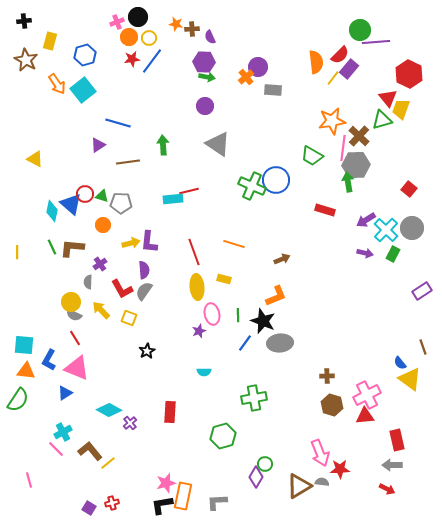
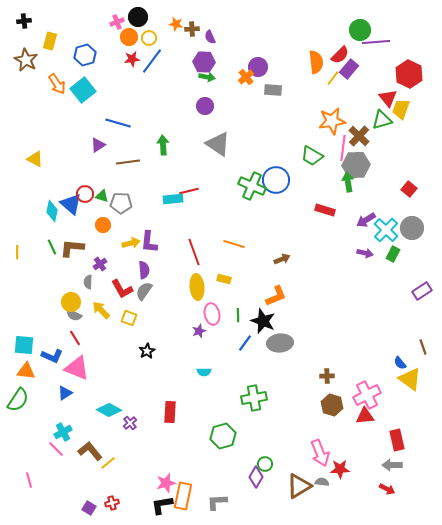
blue L-shape at (49, 360): moved 3 px right, 4 px up; rotated 95 degrees counterclockwise
